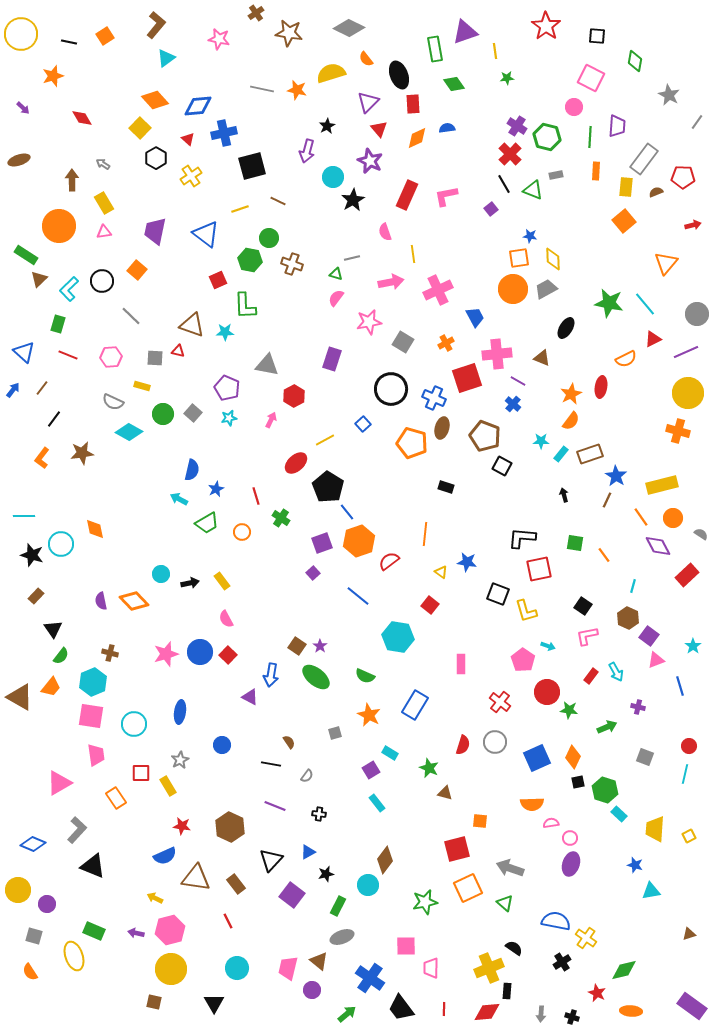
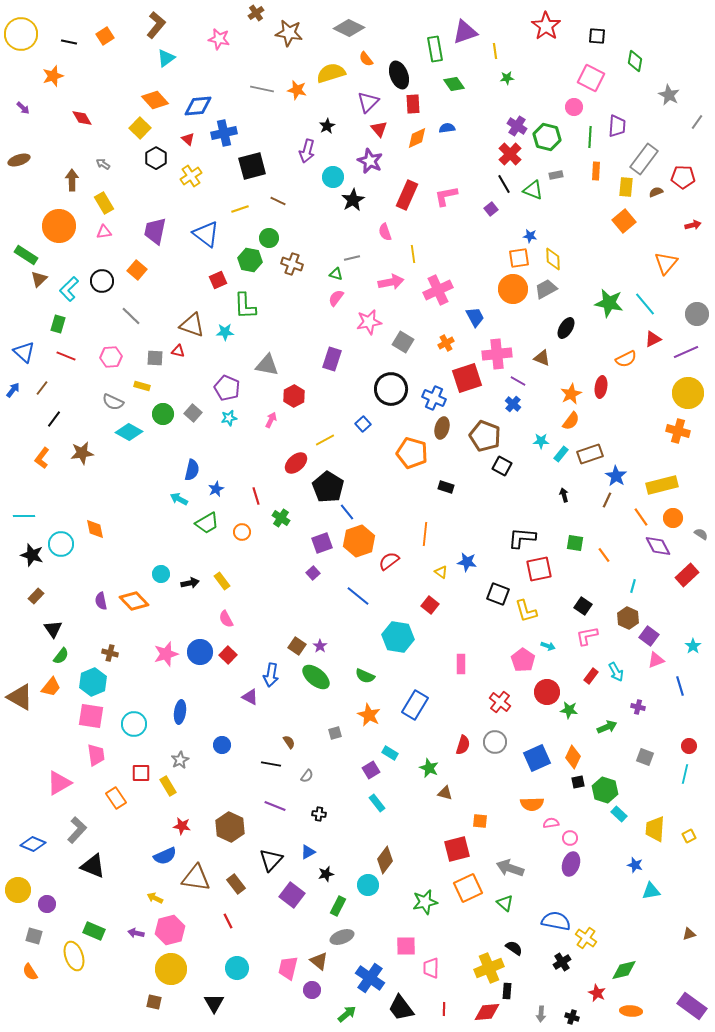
red line at (68, 355): moved 2 px left, 1 px down
orange pentagon at (412, 443): moved 10 px down
